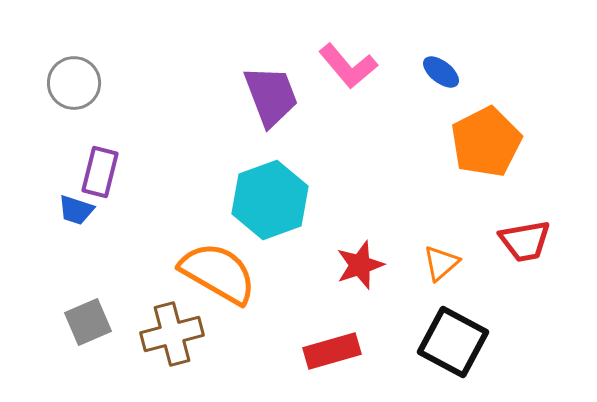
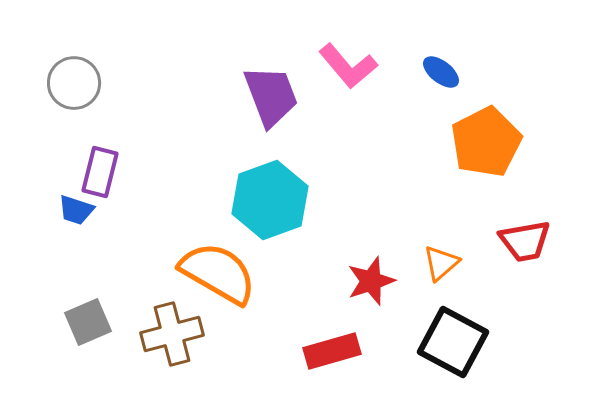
red star: moved 11 px right, 16 px down
